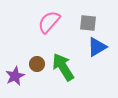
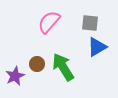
gray square: moved 2 px right
